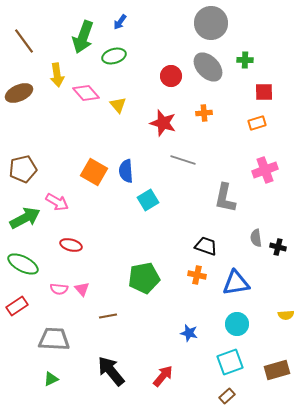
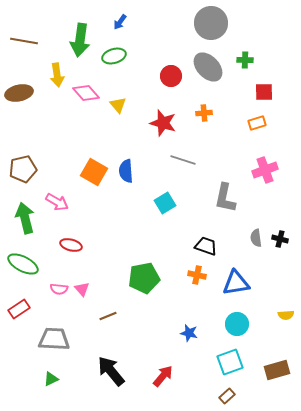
green arrow at (83, 37): moved 3 px left, 3 px down; rotated 12 degrees counterclockwise
brown line at (24, 41): rotated 44 degrees counterclockwise
brown ellipse at (19, 93): rotated 12 degrees clockwise
cyan square at (148, 200): moved 17 px right, 3 px down
green arrow at (25, 218): rotated 76 degrees counterclockwise
black cross at (278, 247): moved 2 px right, 8 px up
red rectangle at (17, 306): moved 2 px right, 3 px down
brown line at (108, 316): rotated 12 degrees counterclockwise
